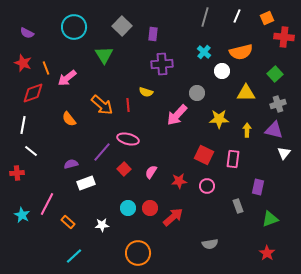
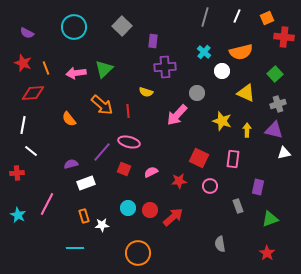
purple rectangle at (153, 34): moved 7 px down
green triangle at (104, 55): moved 14 px down; rotated 18 degrees clockwise
purple cross at (162, 64): moved 3 px right, 3 px down
pink arrow at (67, 78): moved 9 px right, 5 px up; rotated 30 degrees clockwise
red diamond at (33, 93): rotated 15 degrees clockwise
yellow triangle at (246, 93): rotated 24 degrees clockwise
red line at (128, 105): moved 6 px down
yellow star at (219, 119): moved 3 px right, 2 px down; rotated 18 degrees clockwise
pink ellipse at (128, 139): moved 1 px right, 3 px down
white triangle at (284, 153): rotated 40 degrees clockwise
red square at (204, 155): moved 5 px left, 3 px down
red square at (124, 169): rotated 24 degrees counterclockwise
pink semicircle at (151, 172): rotated 32 degrees clockwise
pink circle at (207, 186): moved 3 px right
red circle at (150, 208): moved 2 px down
cyan star at (22, 215): moved 4 px left
orange rectangle at (68, 222): moved 16 px right, 6 px up; rotated 32 degrees clockwise
gray semicircle at (210, 244): moved 10 px right; rotated 91 degrees clockwise
cyan line at (74, 256): moved 1 px right, 8 px up; rotated 42 degrees clockwise
